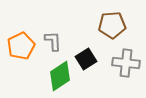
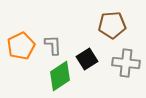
gray L-shape: moved 4 px down
black square: moved 1 px right
